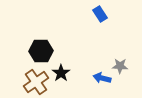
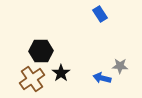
brown cross: moved 4 px left, 3 px up
